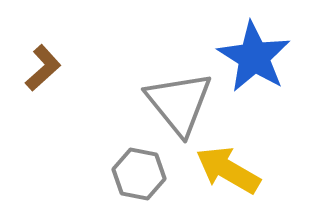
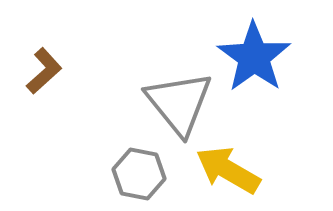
blue star: rotated 4 degrees clockwise
brown L-shape: moved 1 px right, 3 px down
